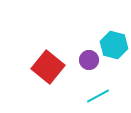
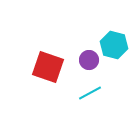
red square: rotated 20 degrees counterclockwise
cyan line: moved 8 px left, 3 px up
